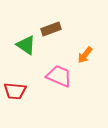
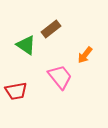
brown rectangle: rotated 18 degrees counterclockwise
pink trapezoid: moved 1 px right, 1 px down; rotated 28 degrees clockwise
red trapezoid: moved 1 px right; rotated 15 degrees counterclockwise
